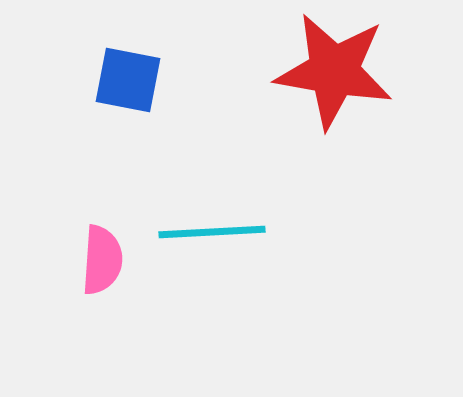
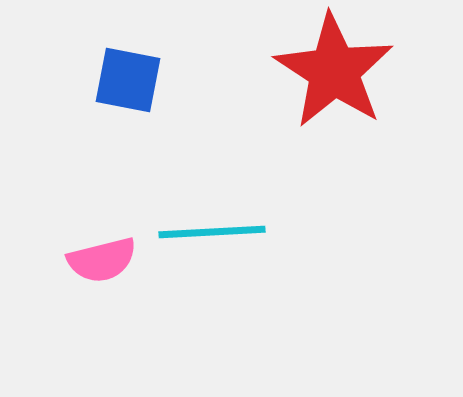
red star: rotated 23 degrees clockwise
pink semicircle: rotated 72 degrees clockwise
